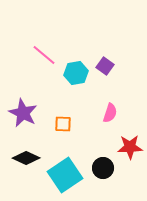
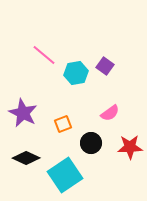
pink semicircle: rotated 36 degrees clockwise
orange square: rotated 24 degrees counterclockwise
black circle: moved 12 px left, 25 px up
